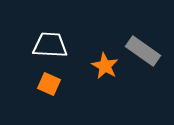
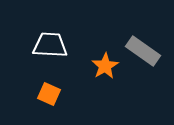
orange star: rotated 12 degrees clockwise
orange square: moved 10 px down
